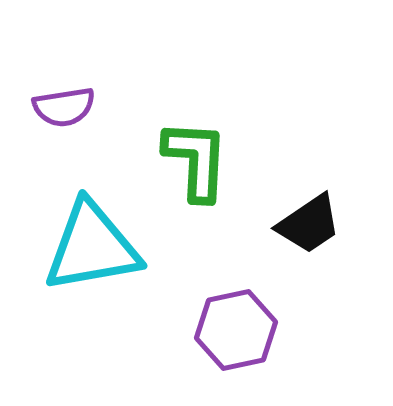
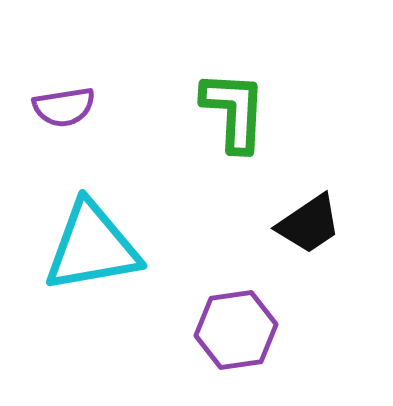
green L-shape: moved 38 px right, 49 px up
purple hexagon: rotated 4 degrees clockwise
